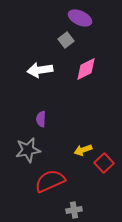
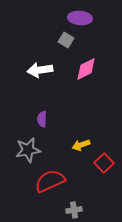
purple ellipse: rotated 20 degrees counterclockwise
gray square: rotated 21 degrees counterclockwise
purple semicircle: moved 1 px right
yellow arrow: moved 2 px left, 5 px up
